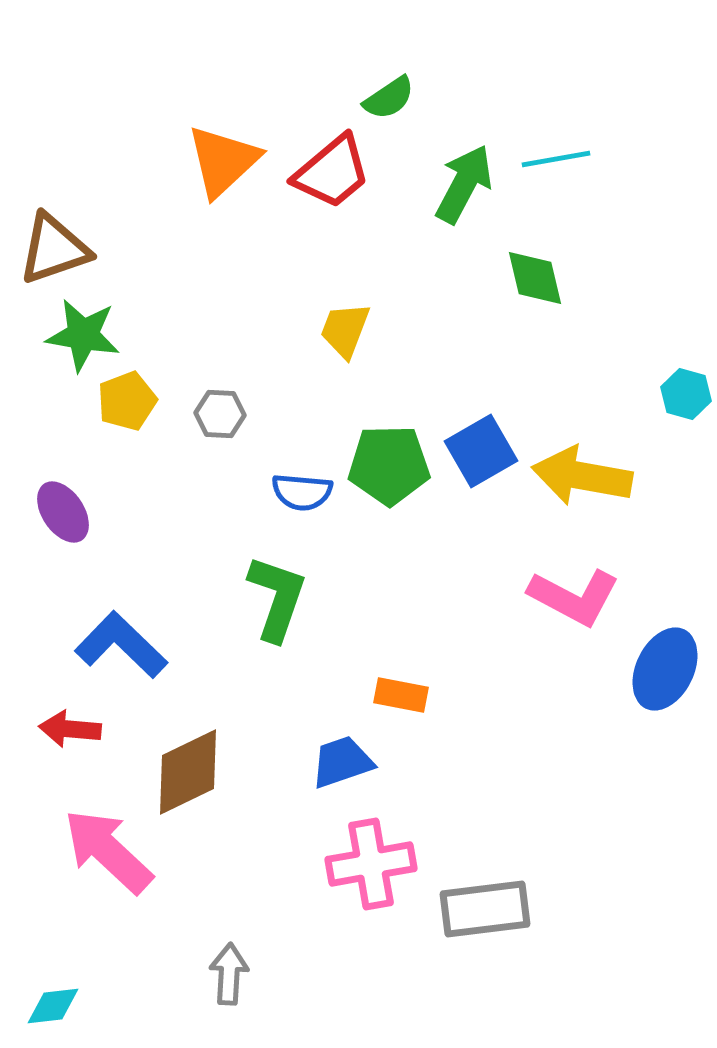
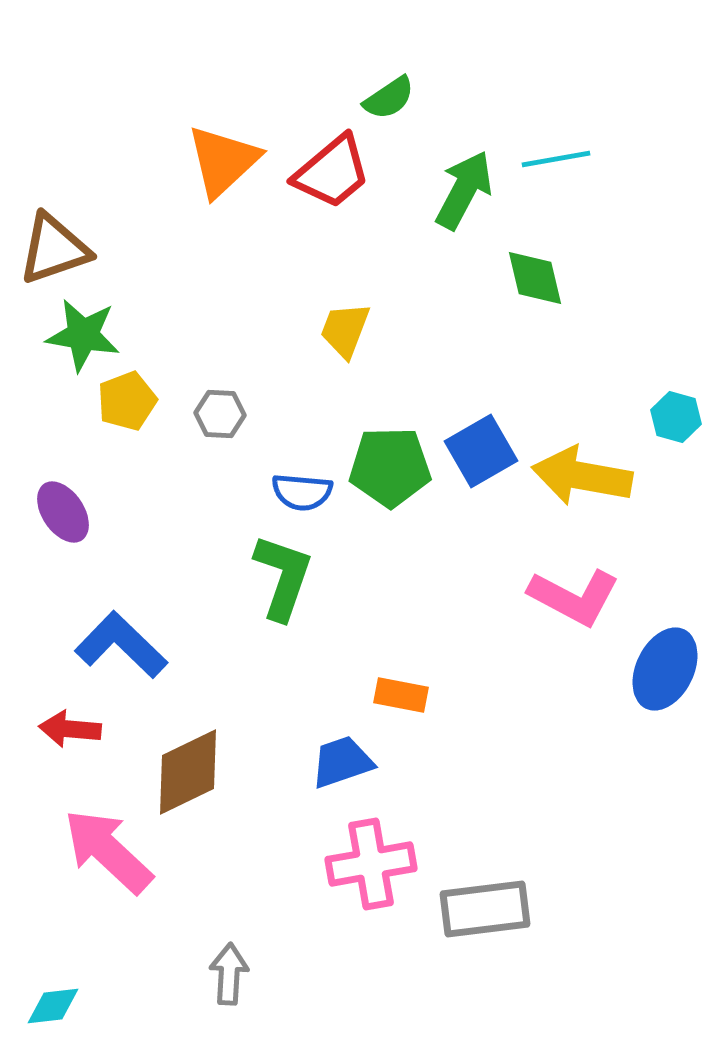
green arrow: moved 6 px down
cyan hexagon: moved 10 px left, 23 px down
green pentagon: moved 1 px right, 2 px down
green L-shape: moved 6 px right, 21 px up
